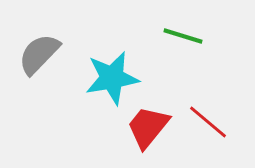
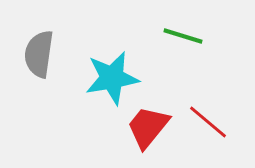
gray semicircle: rotated 36 degrees counterclockwise
